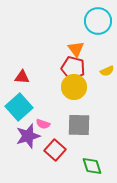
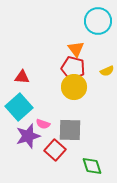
gray square: moved 9 px left, 5 px down
